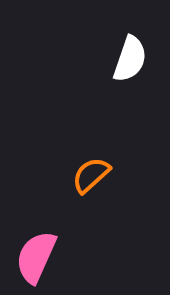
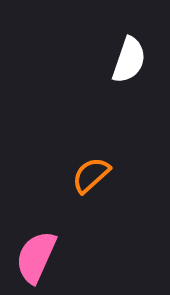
white semicircle: moved 1 px left, 1 px down
